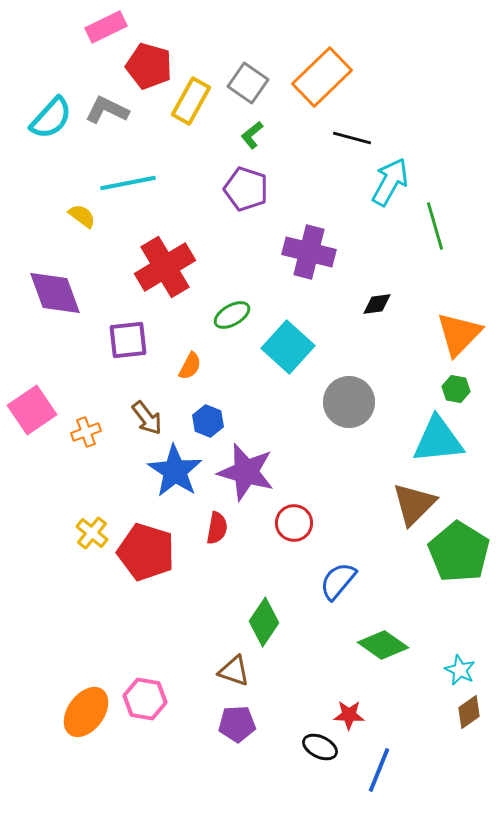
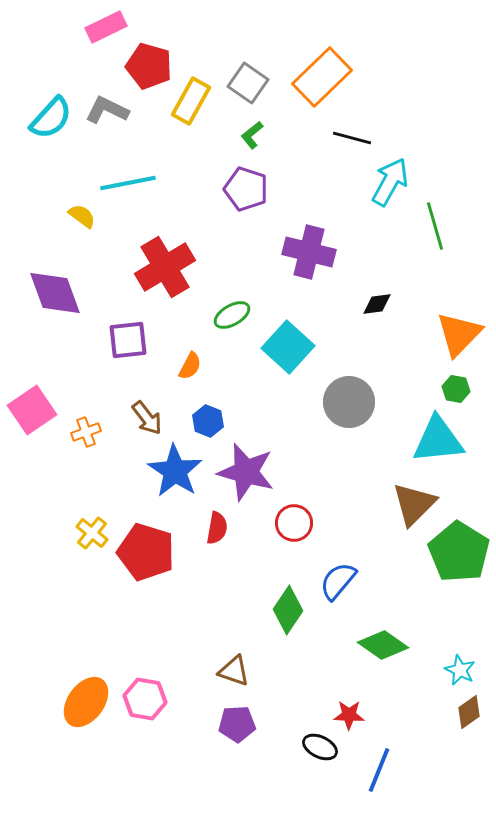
green diamond at (264, 622): moved 24 px right, 12 px up
orange ellipse at (86, 712): moved 10 px up
